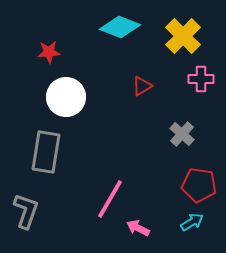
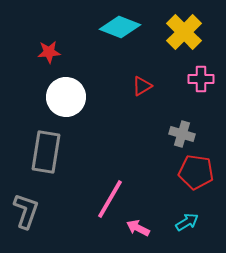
yellow cross: moved 1 px right, 4 px up
gray cross: rotated 25 degrees counterclockwise
red pentagon: moved 3 px left, 13 px up
cyan arrow: moved 5 px left
